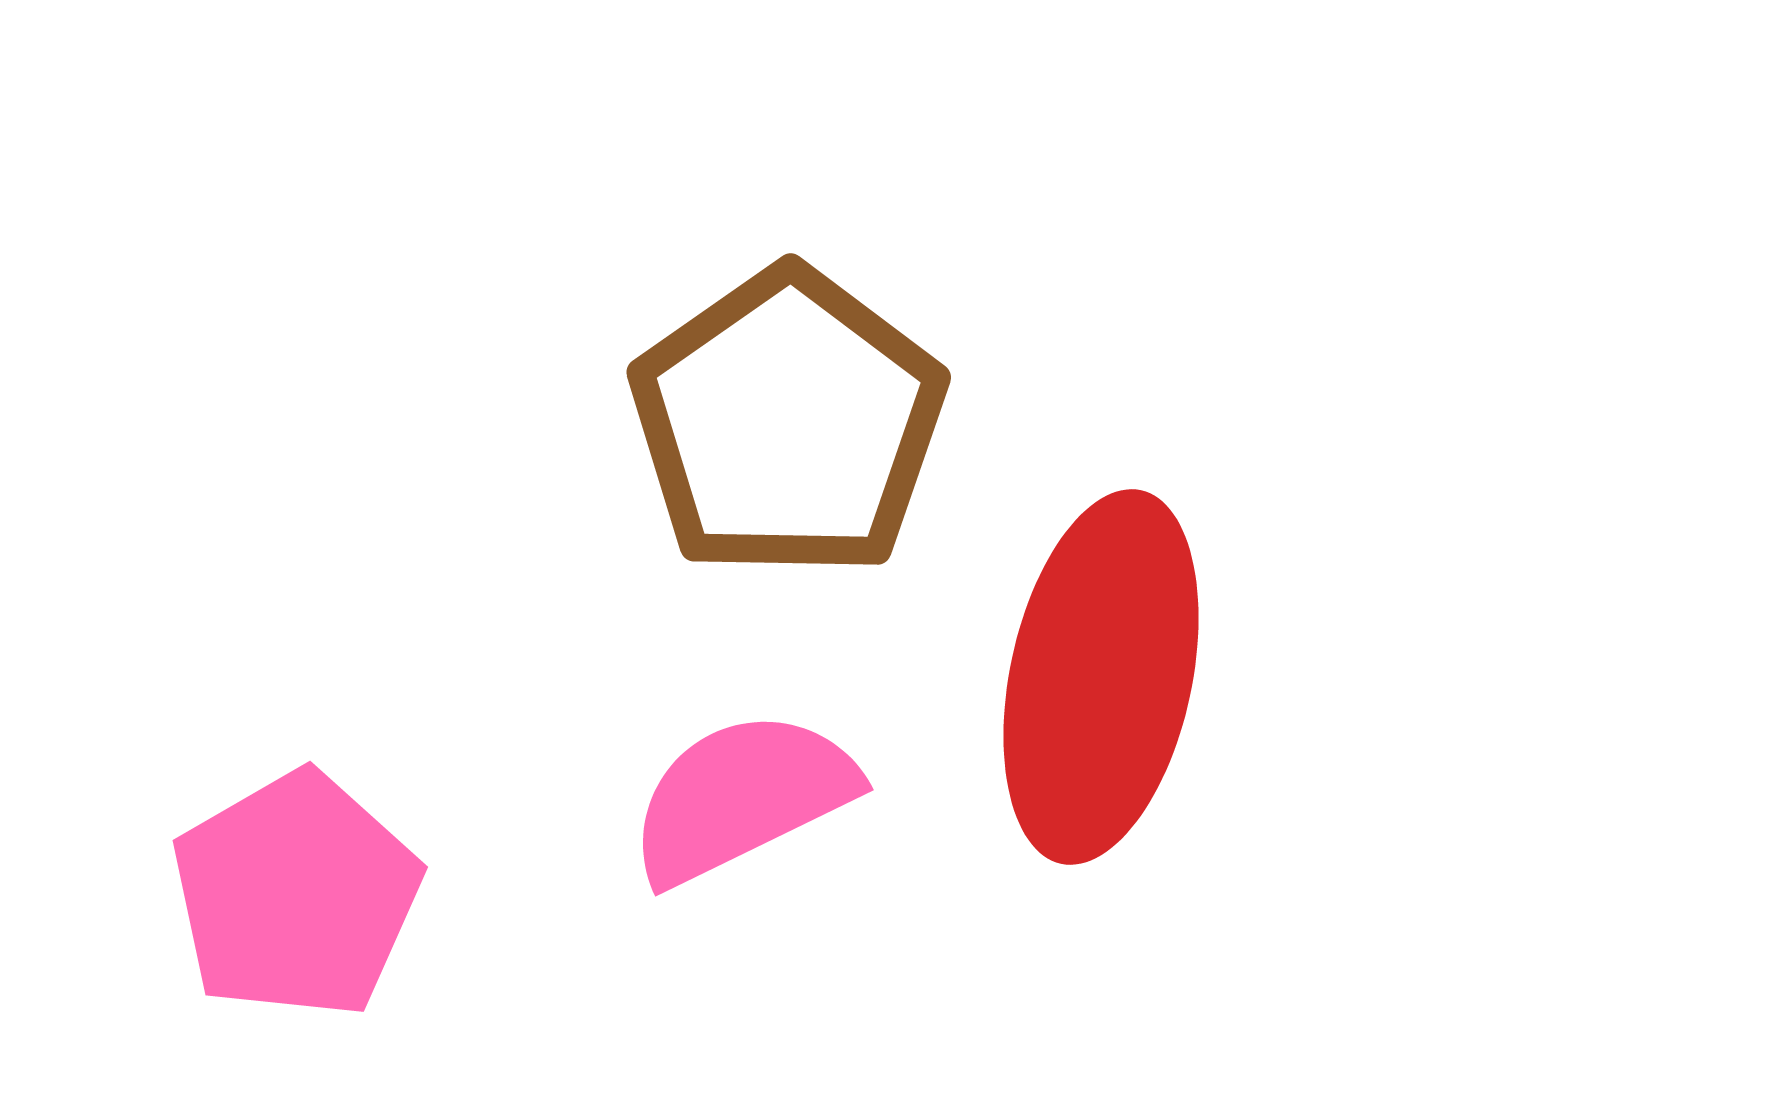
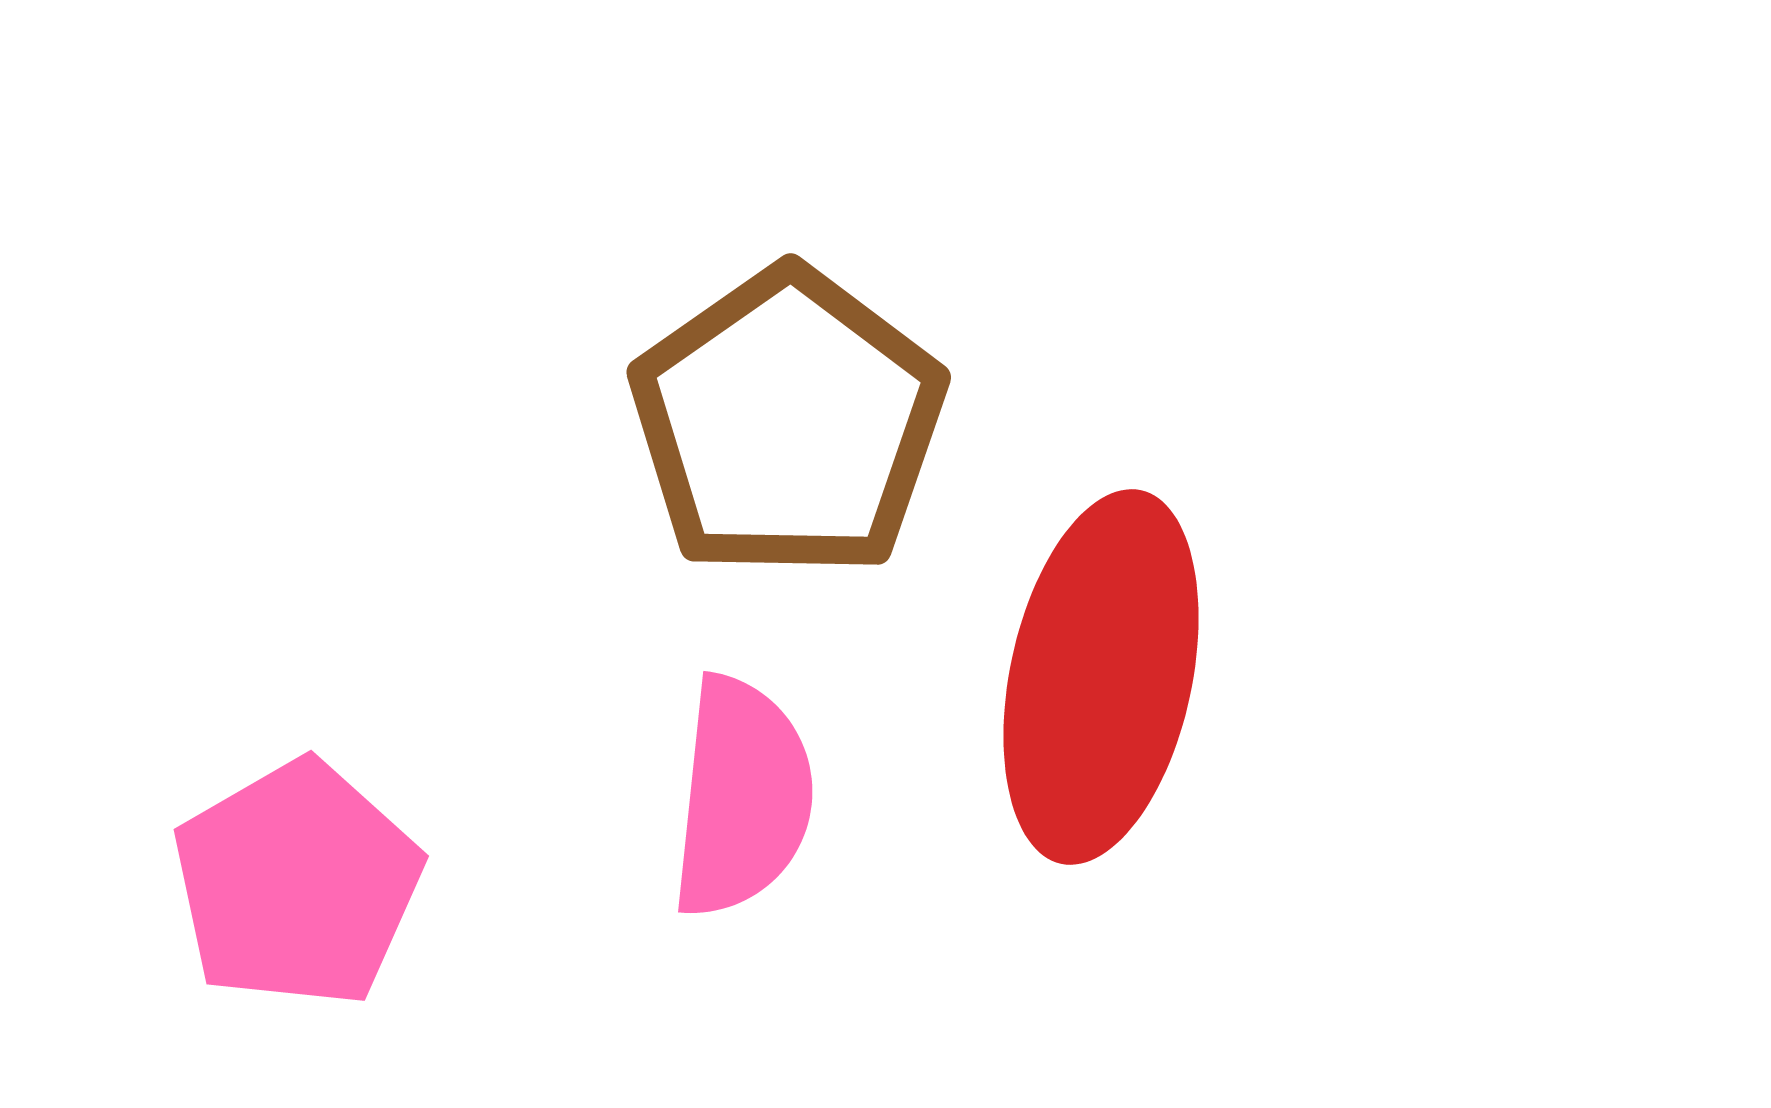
pink semicircle: rotated 122 degrees clockwise
pink pentagon: moved 1 px right, 11 px up
